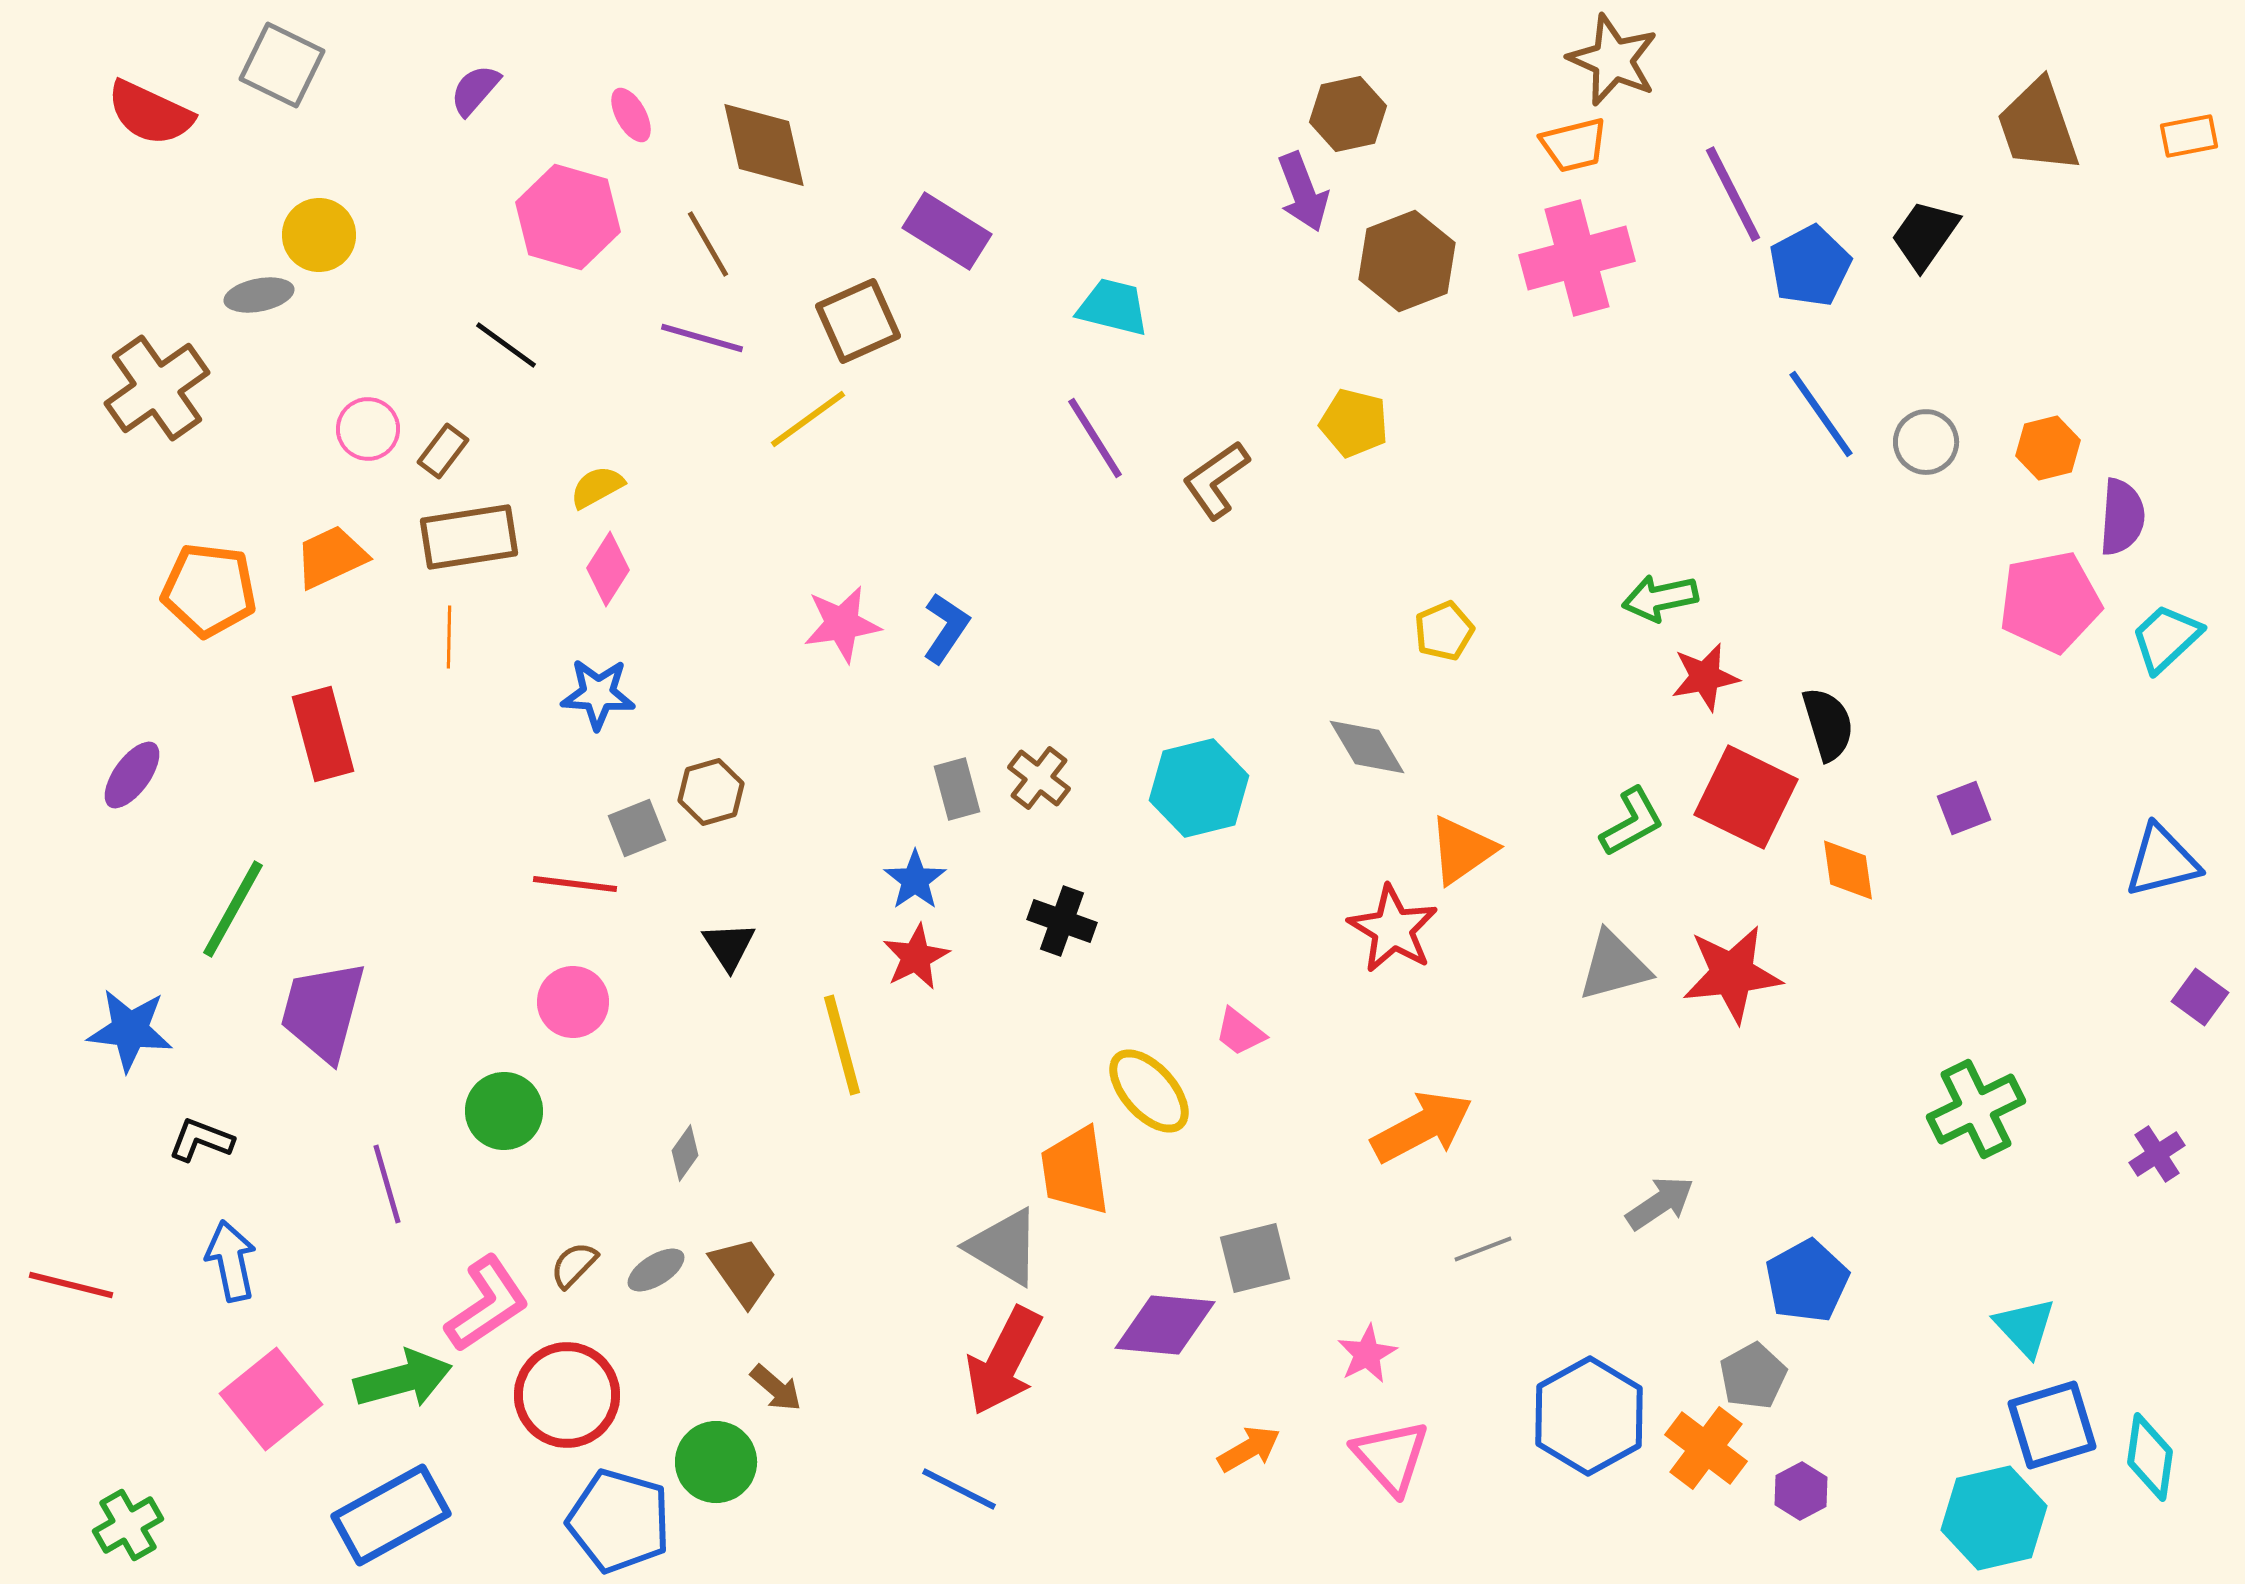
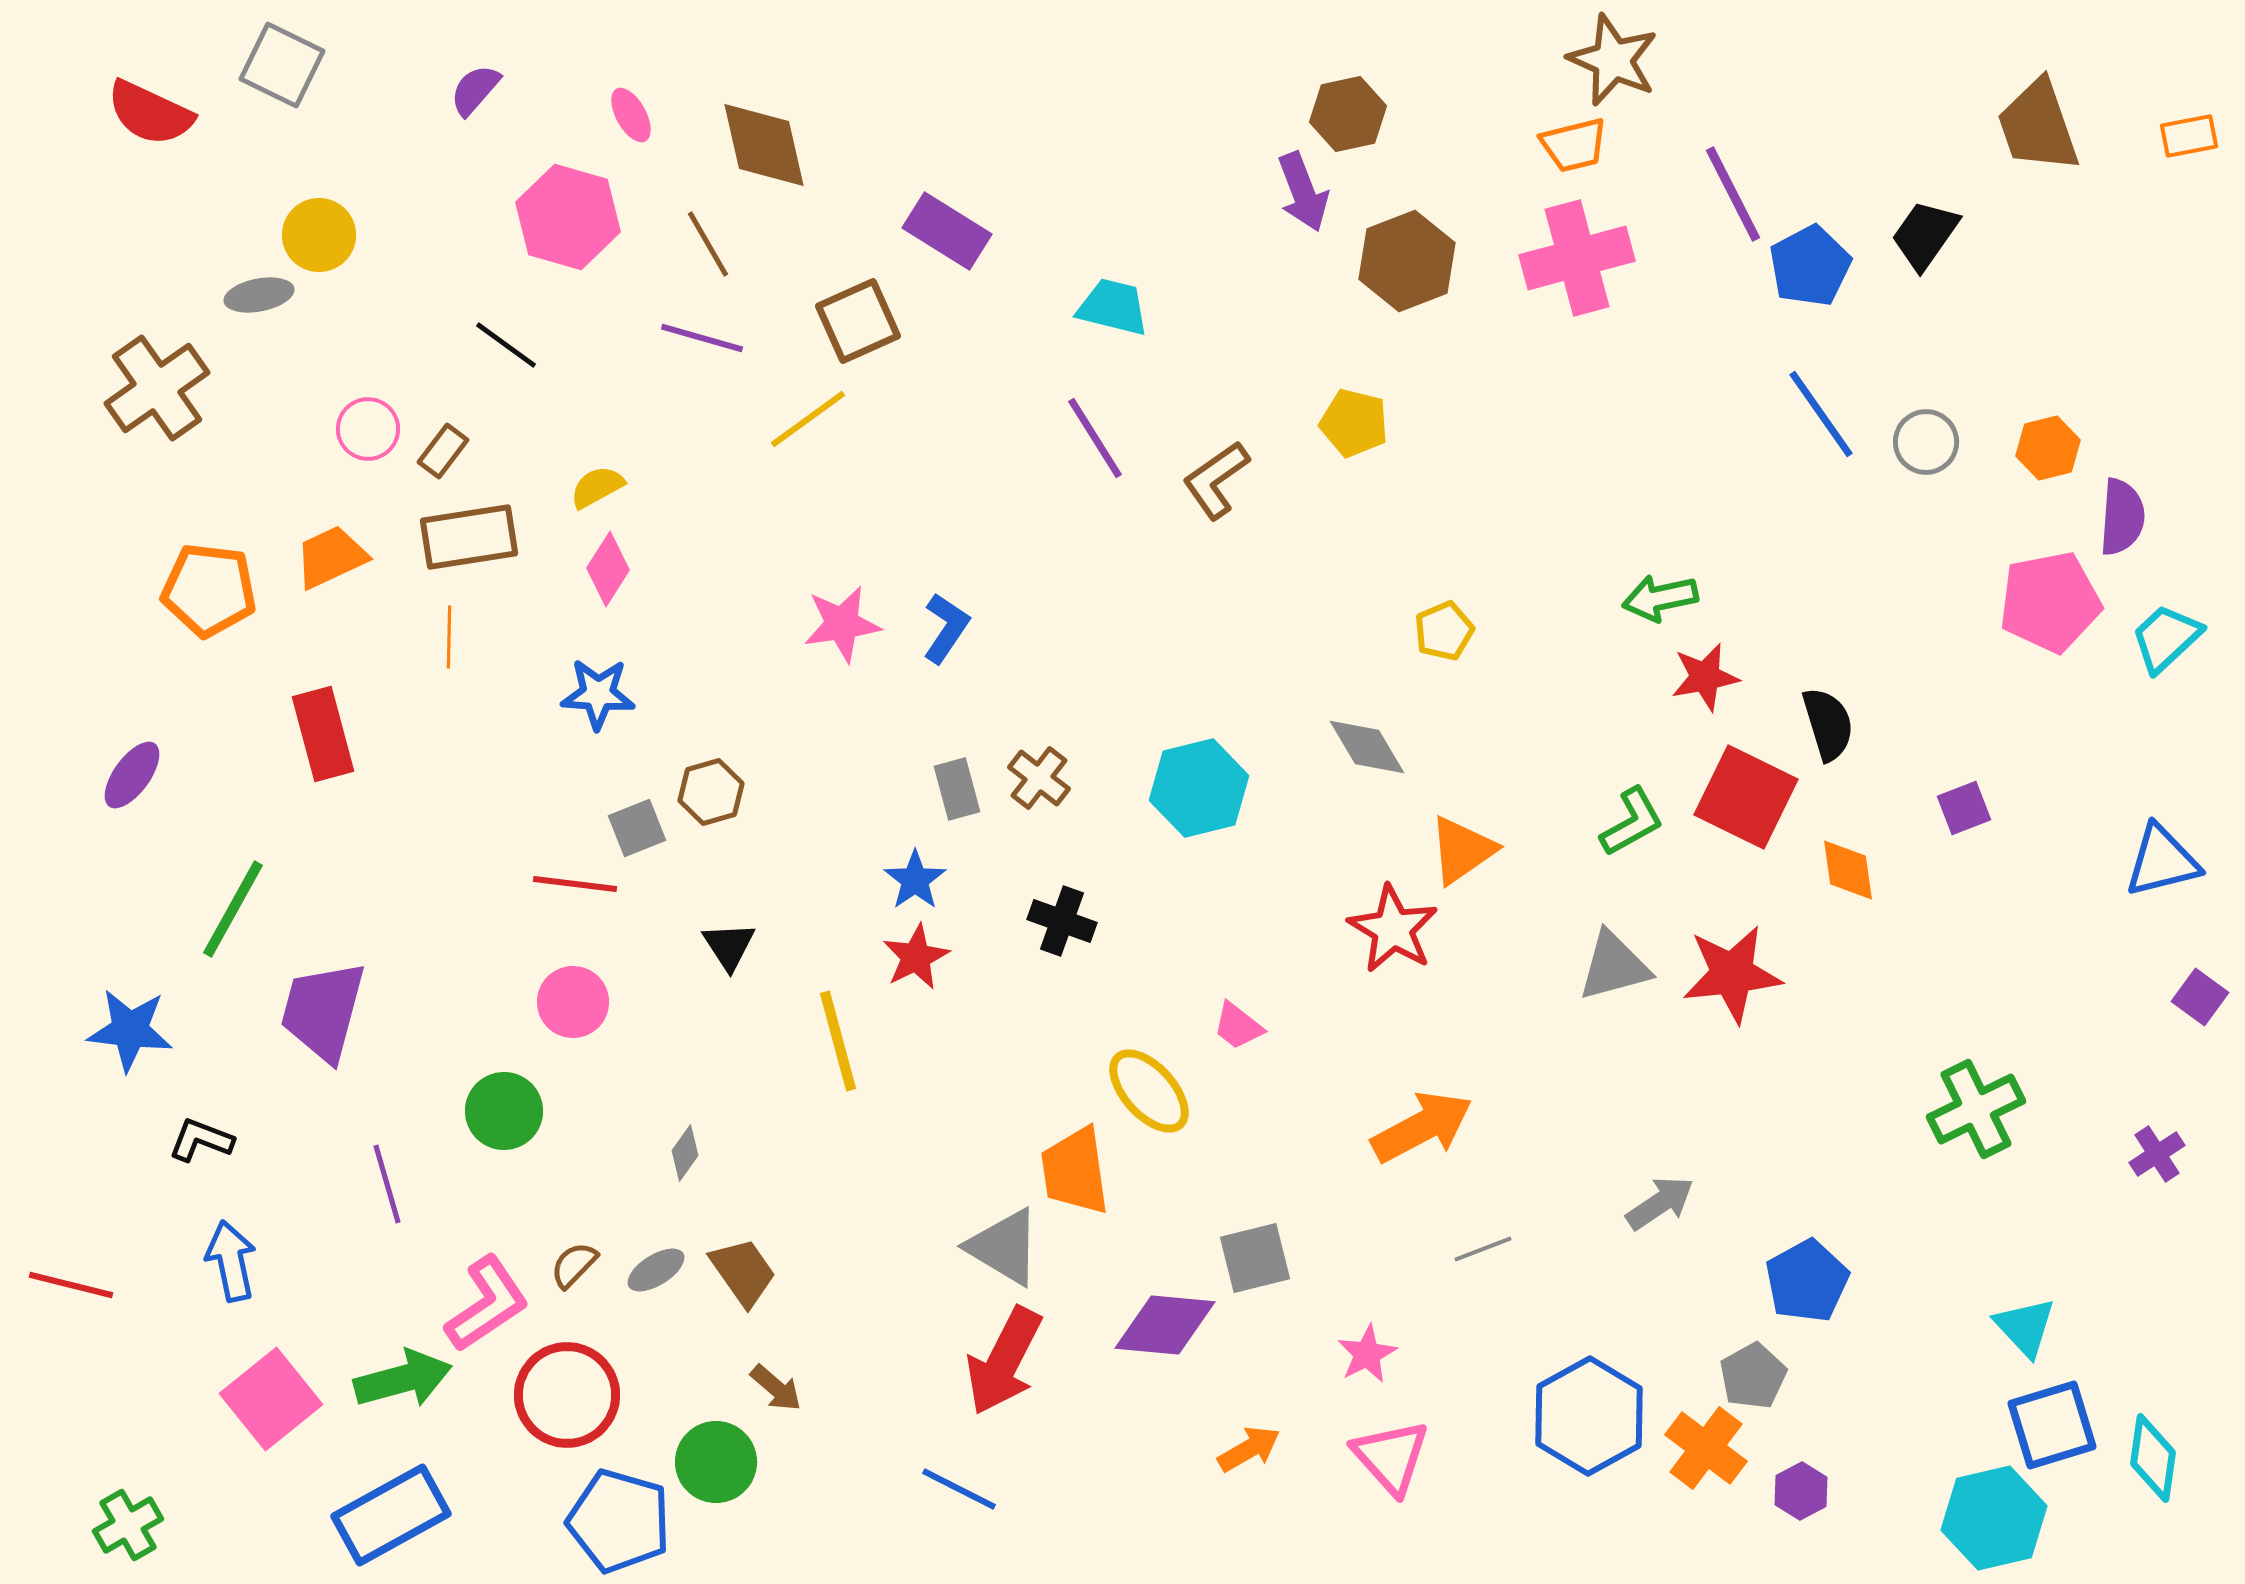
pink trapezoid at (1240, 1032): moved 2 px left, 6 px up
yellow line at (842, 1045): moved 4 px left, 4 px up
cyan diamond at (2150, 1457): moved 3 px right, 1 px down
